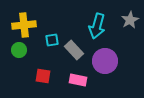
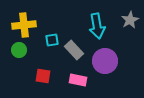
cyan arrow: rotated 25 degrees counterclockwise
